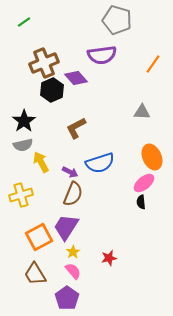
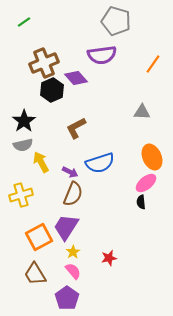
gray pentagon: moved 1 px left, 1 px down
pink ellipse: moved 2 px right
